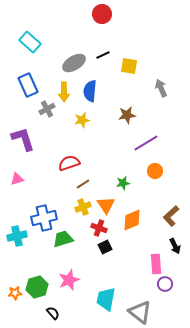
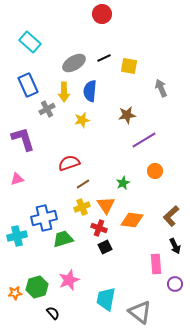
black line: moved 1 px right, 3 px down
purple line: moved 2 px left, 3 px up
green star: rotated 16 degrees counterclockwise
yellow cross: moved 1 px left
orange diamond: rotated 30 degrees clockwise
purple circle: moved 10 px right
